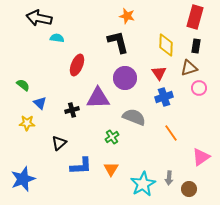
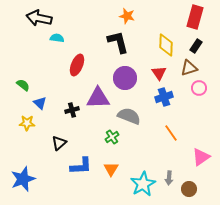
black rectangle: rotated 24 degrees clockwise
gray semicircle: moved 5 px left, 1 px up
